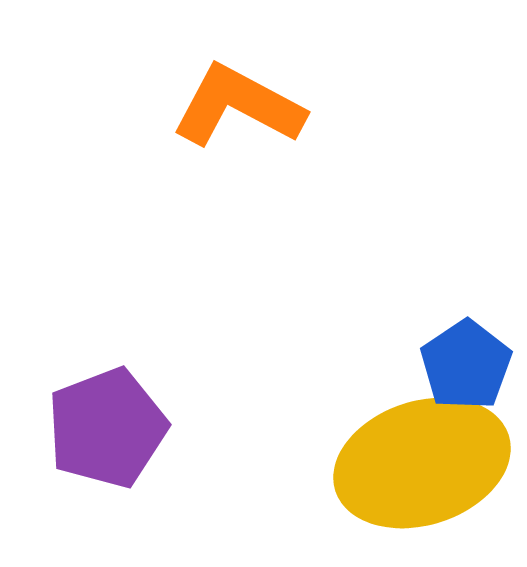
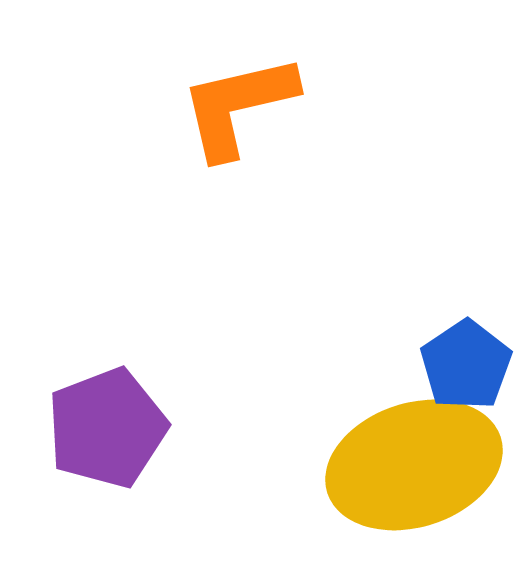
orange L-shape: rotated 41 degrees counterclockwise
yellow ellipse: moved 8 px left, 2 px down
